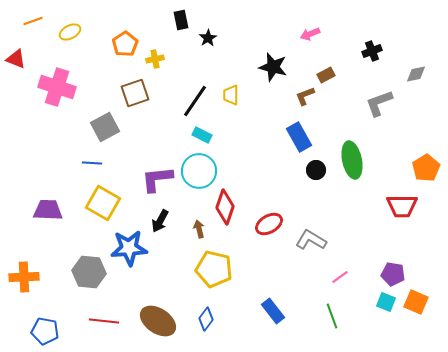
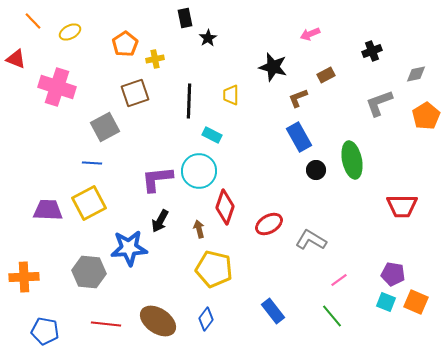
black rectangle at (181, 20): moved 4 px right, 2 px up
orange line at (33, 21): rotated 66 degrees clockwise
brown L-shape at (305, 96): moved 7 px left, 2 px down
black line at (195, 101): moved 6 px left; rotated 32 degrees counterclockwise
cyan rectangle at (202, 135): moved 10 px right
orange pentagon at (426, 168): moved 52 px up
yellow square at (103, 203): moved 14 px left; rotated 32 degrees clockwise
pink line at (340, 277): moved 1 px left, 3 px down
green line at (332, 316): rotated 20 degrees counterclockwise
red line at (104, 321): moved 2 px right, 3 px down
